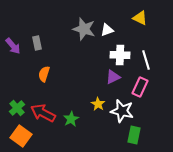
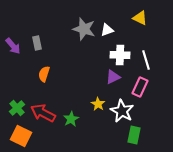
white star: rotated 15 degrees clockwise
orange square: rotated 10 degrees counterclockwise
